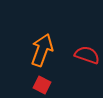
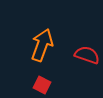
orange arrow: moved 5 px up
